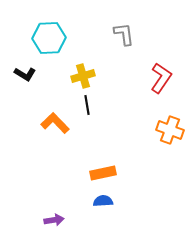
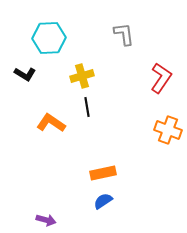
yellow cross: moved 1 px left
black line: moved 2 px down
orange L-shape: moved 4 px left; rotated 12 degrees counterclockwise
orange cross: moved 2 px left
blue semicircle: rotated 30 degrees counterclockwise
purple arrow: moved 8 px left; rotated 24 degrees clockwise
